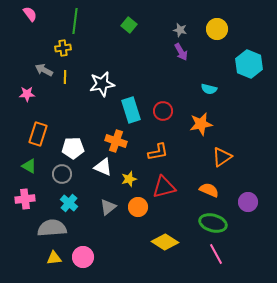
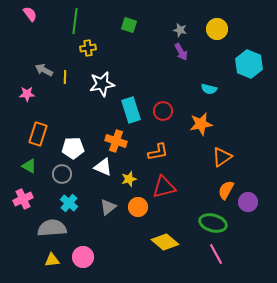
green square: rotated 21 degrees counterclockwise
yellow cross: moved 25 px right
orange semicircle: moved 17 px right; rotated 84 degrees counterclockwise
pink cross: moved 2 px left; rotated 18 degrees counterclockwise
yellow diamond: rotated 8 degrees clockwise
yellow triangle: moved 2 px left, 2 px down
